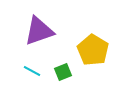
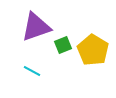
purple triangle: moved 3 px left, 4 px up
green square: moved 27 px up
